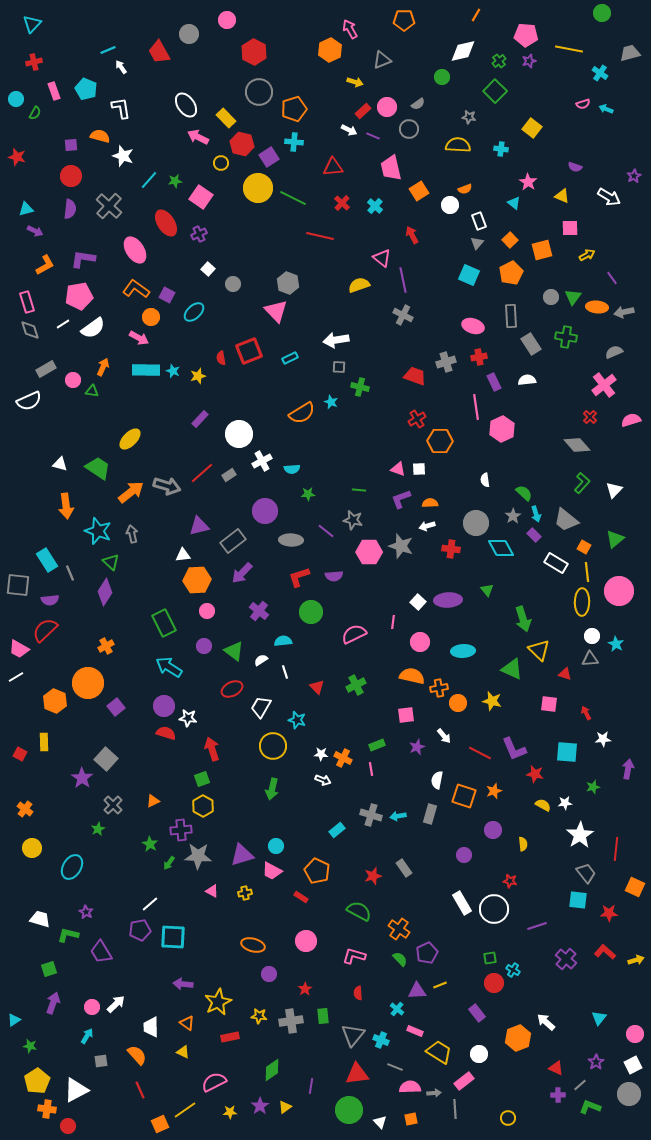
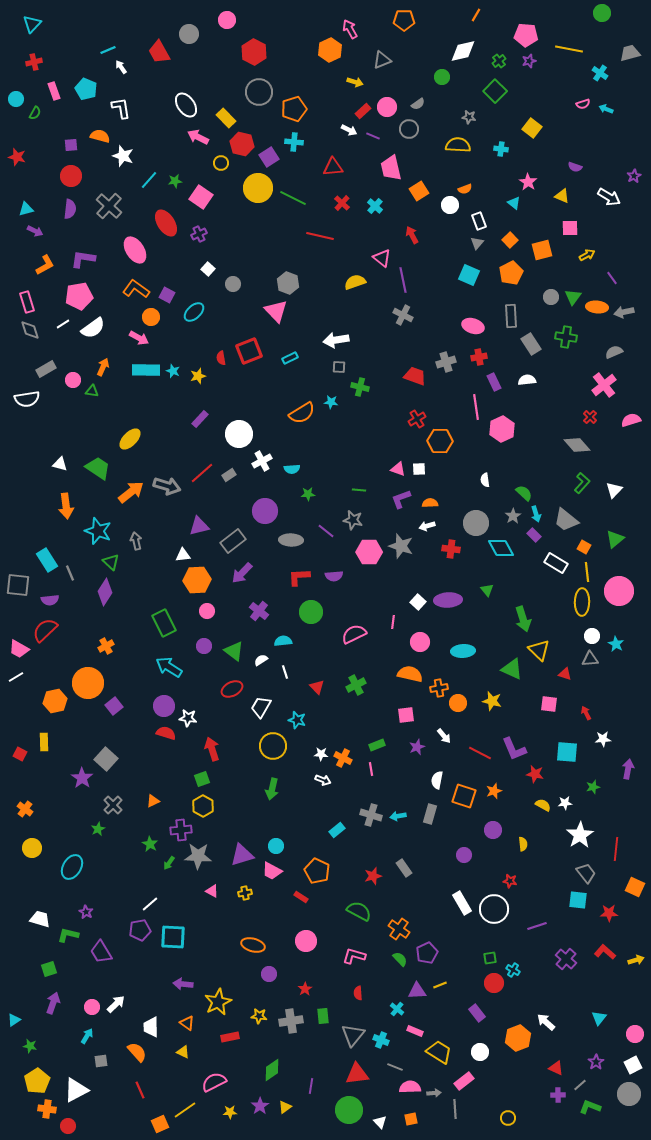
yellow semicircle at (359, 285): moved 4 px left, 3 px up
white semicircle at (29, 401): moved 2 px left, 2 px up; rotated 15 degrees clockwise
cyan star at (331, 402): rotated 16 degrees counterclockwise
gray arrow at (132, 534): moved 4 px right, 7 px down
red L-shape at (299, 577): rotated 15 degrees clockwise
orange semicircle at (412, 676): moved 2 px left, 2 px up
orange hexagon at (55, 701): rotated 25 degrees clockwise
purple square at (116, 707): moved 2 px left, 1 px up
white circle at (479, 1054): moved 1 px right, 2 px up
orange semicircle at (137, 1055): moved 3 px up
